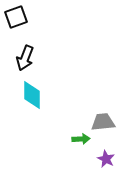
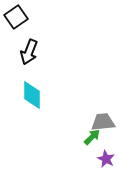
black square: rotated 15 degrees counterclockwise
black arrow: moved 4 px right, 6 px up
green arrow: moved 11 px right, 2 px up; rotated 42 degrees counterclockwise
